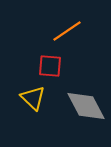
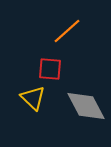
orange line: rotated 8 degrees counterclockwise
red square: moved 3 px down
